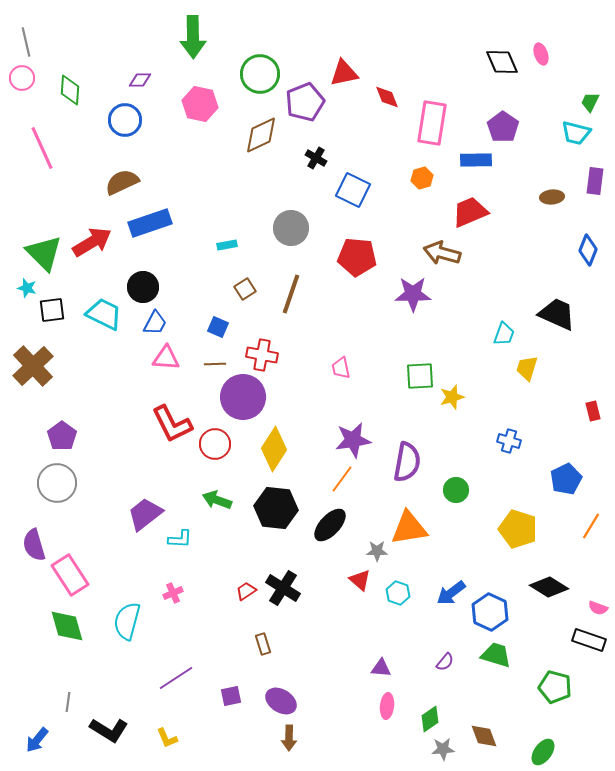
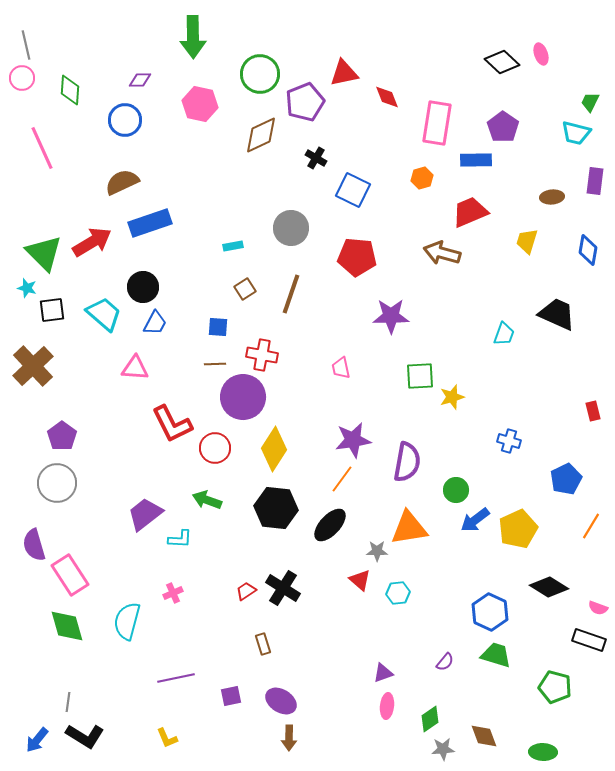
gray line at (26, 42): moved 3 px down
black diamond at (502, 62): rotated 24 degrees counterclockwise
pink rectangle at (432, 123): moved 5 px right
cyan rectangle at (227, 245): moved 6 px right, 1 px down
blue diamond at (588, 250): rotated 12 degrees counterclockwise
purple star at (413, 294): moved 22 px left, 22 px down
cyan trapezoid at (104, 314): rotated 15 degrees clockwise
blue square at (218, 327): rotated 20 degrees counterclockwise
pink triangle at (166, 358): moved 31 px left, 10 px down
yellow trapezoid at (527, 368): moved 127 px up
red circle at (215, 444): moved 4 px down
green arrow at (217, 500): moved 10 px left
yellow pentagon at (518, 529): rotated 30 degrees clockwise
cyan hexagon at (398, 593): rotated 25 degrees counterclockwise
blue arrow at (451, 593): moved 24 px right, 73 px up
purple triangle at (381, 668): moved 2 px right, 5 px down; rotated 25 degrees counterclockwise
purple line at (176, 678): rotated 21 degrees clockwise
black L-shape at (109, 730): moved 24 px left, 6 px down
green ellipse at (543, 752): rotated 56 degrees clockwise
